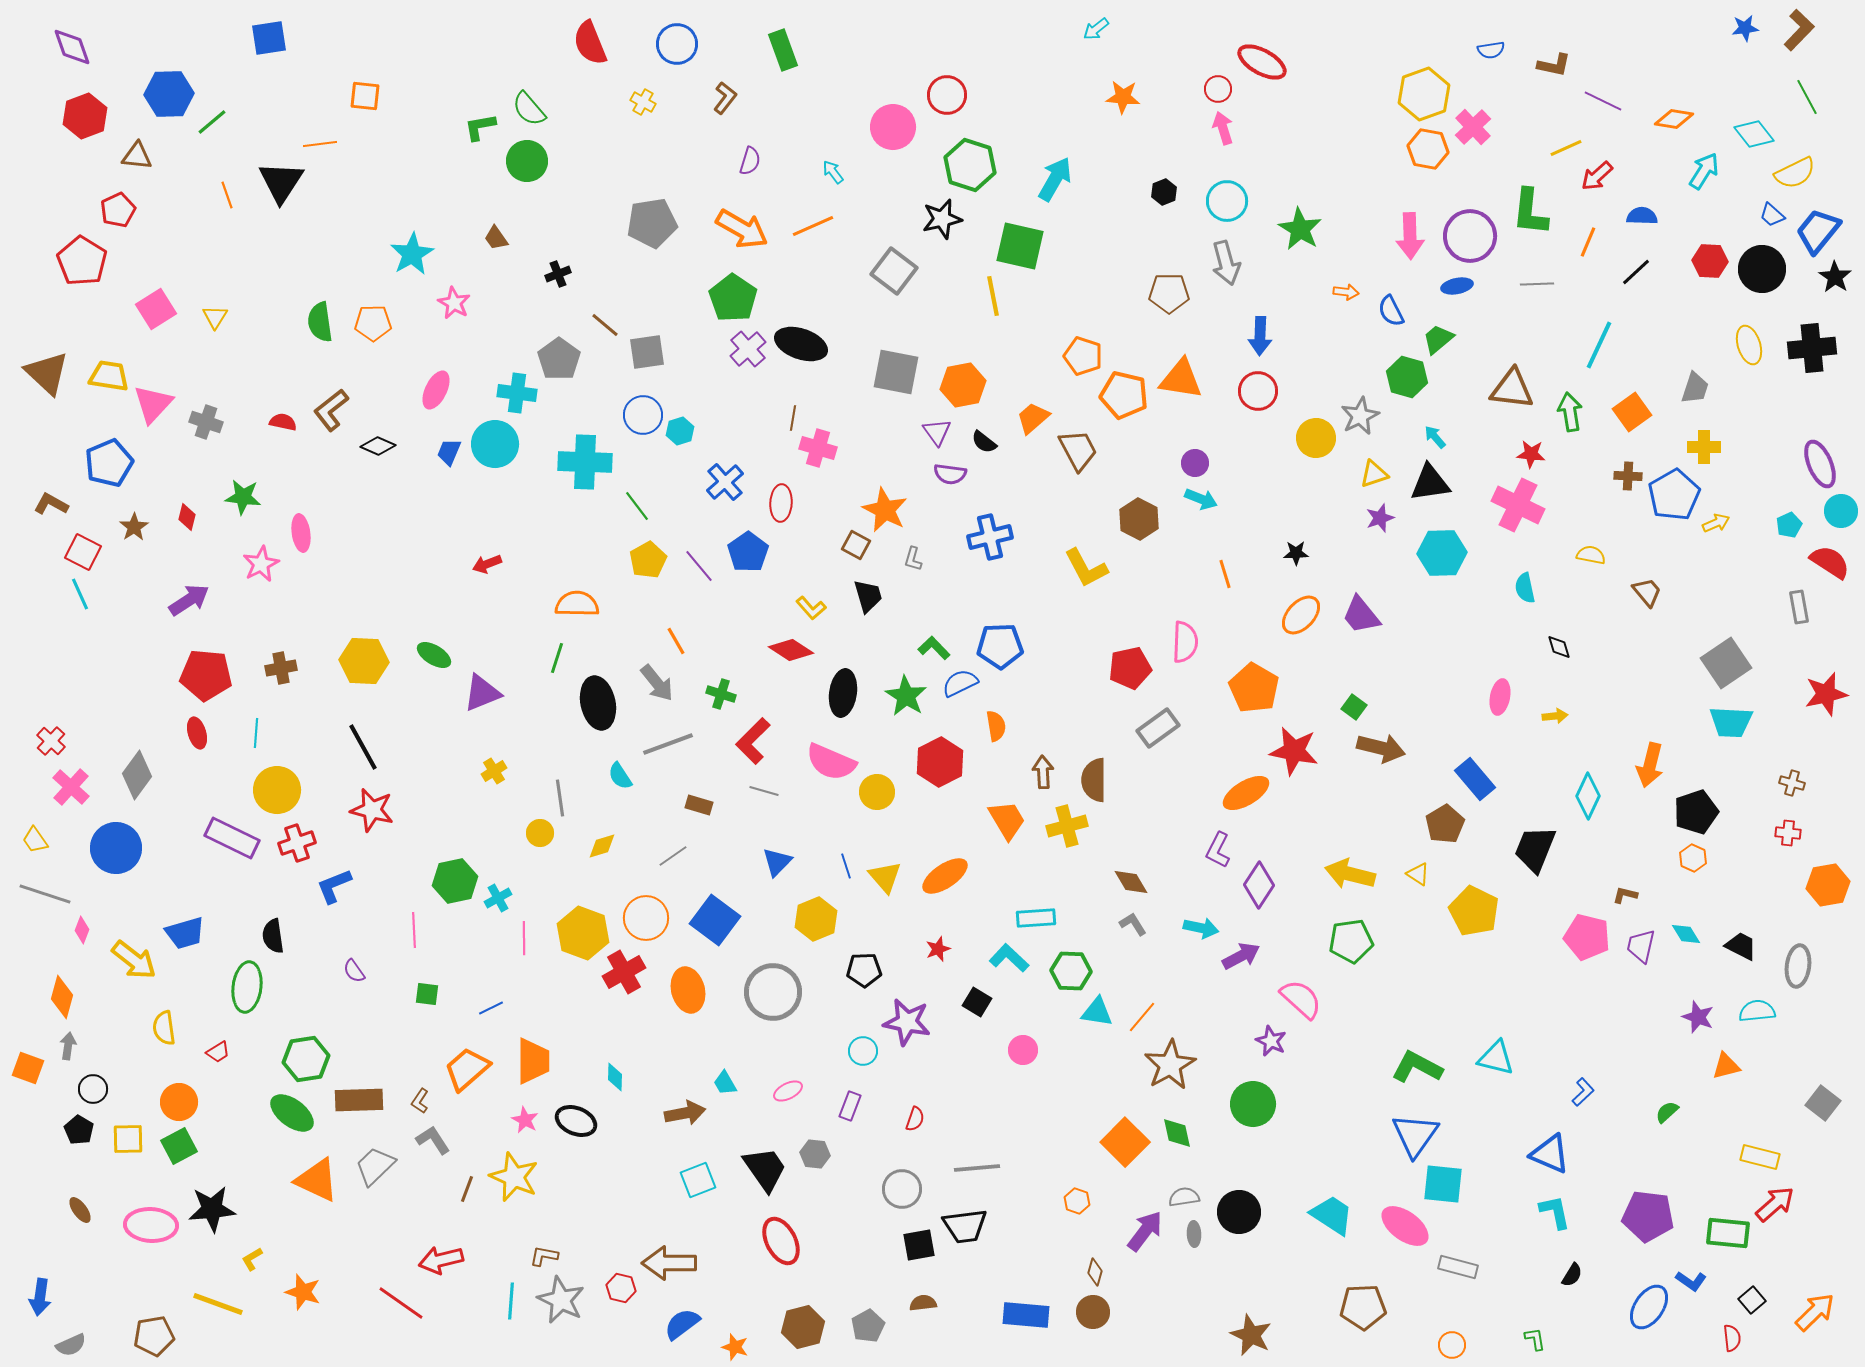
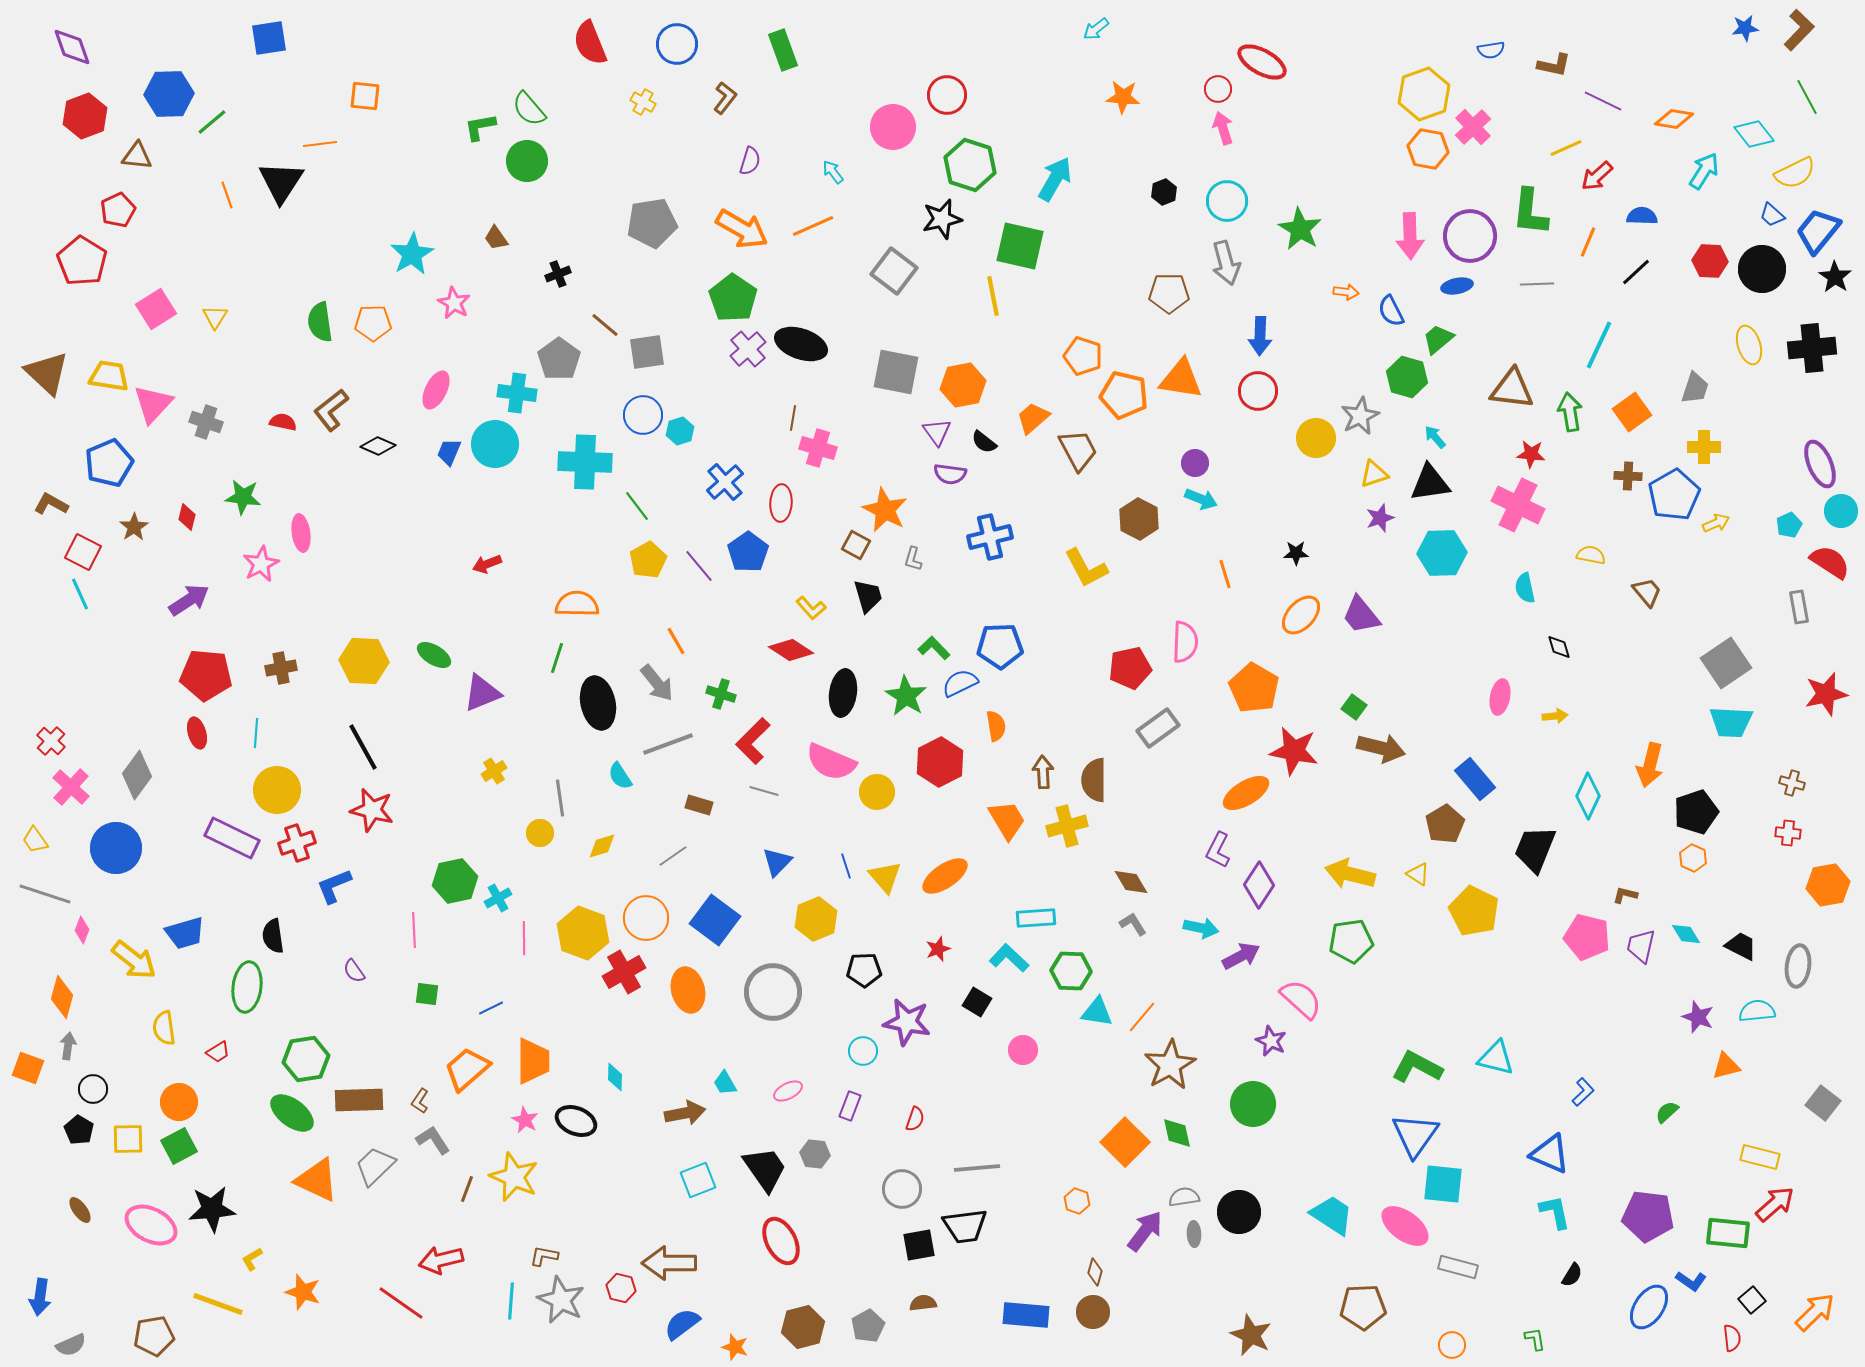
pink ellipse at (151, 1225): rotated 24 degrees clockwise
